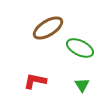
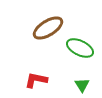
red L-shape: moved 1 px right, 1 px up
